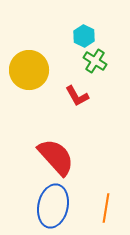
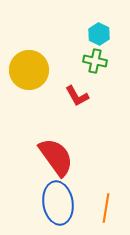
cyan hexagon: moved 15 px right, 2 px up
green cross: rotated 20 degrees counterclockwise
red semicircle: rotated 6 degrees clockwise
blue ellipse: moved 5 px right, 3 px up; rotated 21 degrees counterclockwise
